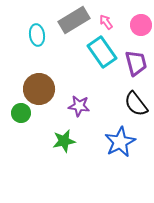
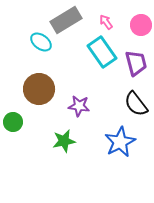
gray rectangle: moved 8 px left
cyan ellipse: moved 4 px right, 7 px down; rotated 45 degrees counterclockwise
green circle: moved 8 px left, 9 px down
